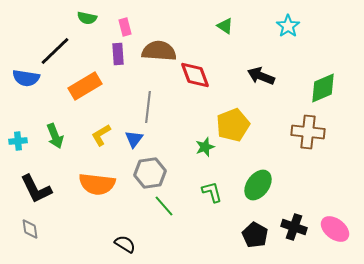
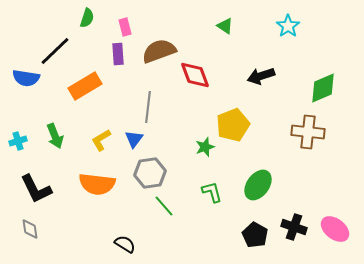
green semicircle: rotated 84 degrees counterclockwise
brown semicircle: rotated 24 degrees counterclockwise
black arrow: rotated 40 degrees counterclockwise
yellow L-shape: moved 5 px down
cyan cross: rotated 12 degrees counterclockwise
